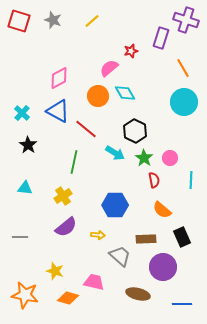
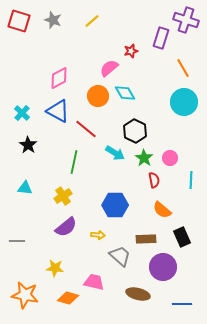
gray line: moved 3 px left, 4 px down
yellow star: moved 3 px up; rotated 12 degrees counterclockwise
